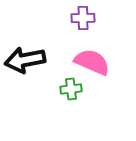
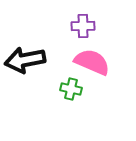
purple cross: moved 8 px down
green cross: rotated 20 degrees clockwise
